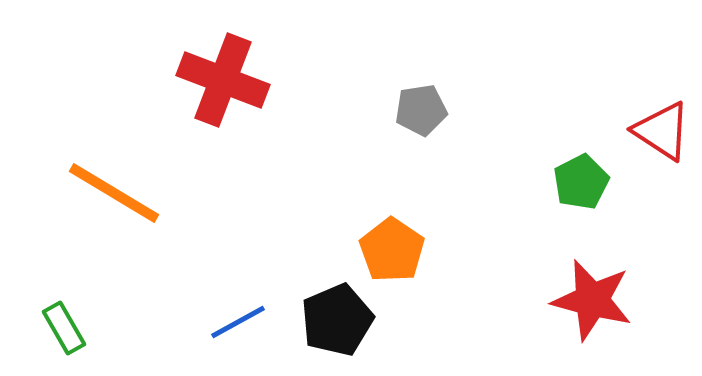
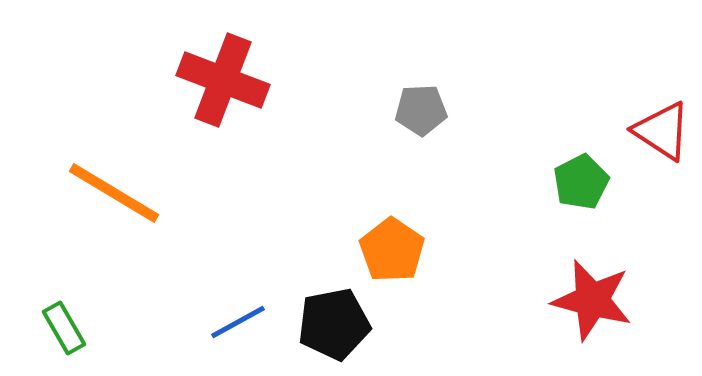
gray pentagon: rotated 6 degrees clockwise
black pentagon: moved 3 px left, 4 px down; rotated 12 degrees clockwise
